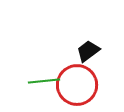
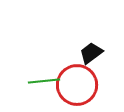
black trapezoid: moved 3 px right, 2 px down
